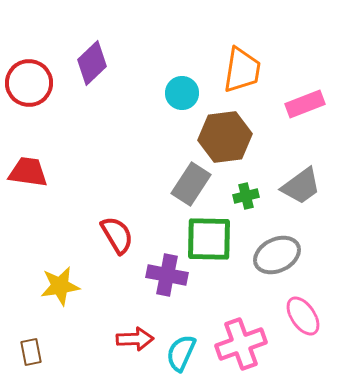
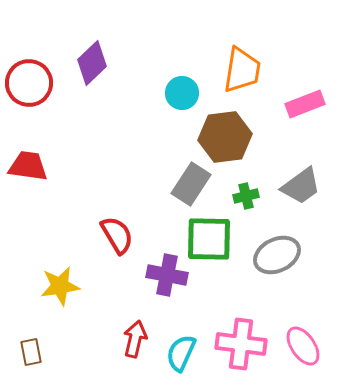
red trapezoid: moved 6 px up
pink ellipse: moved 30 px down
red arrow: rotated 75 degrees counterclockwise
pink cross: rotated 27 degrees clockwise
